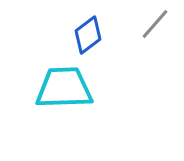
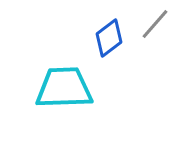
blue diamond: moved 21 px right, 3 px down
